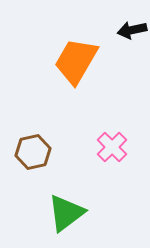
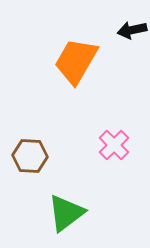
pink cross: moved 2 px right, 2 px up
brown hexagon: moved 3 px left, 4 px down; rotated 16 degrees clockwise
